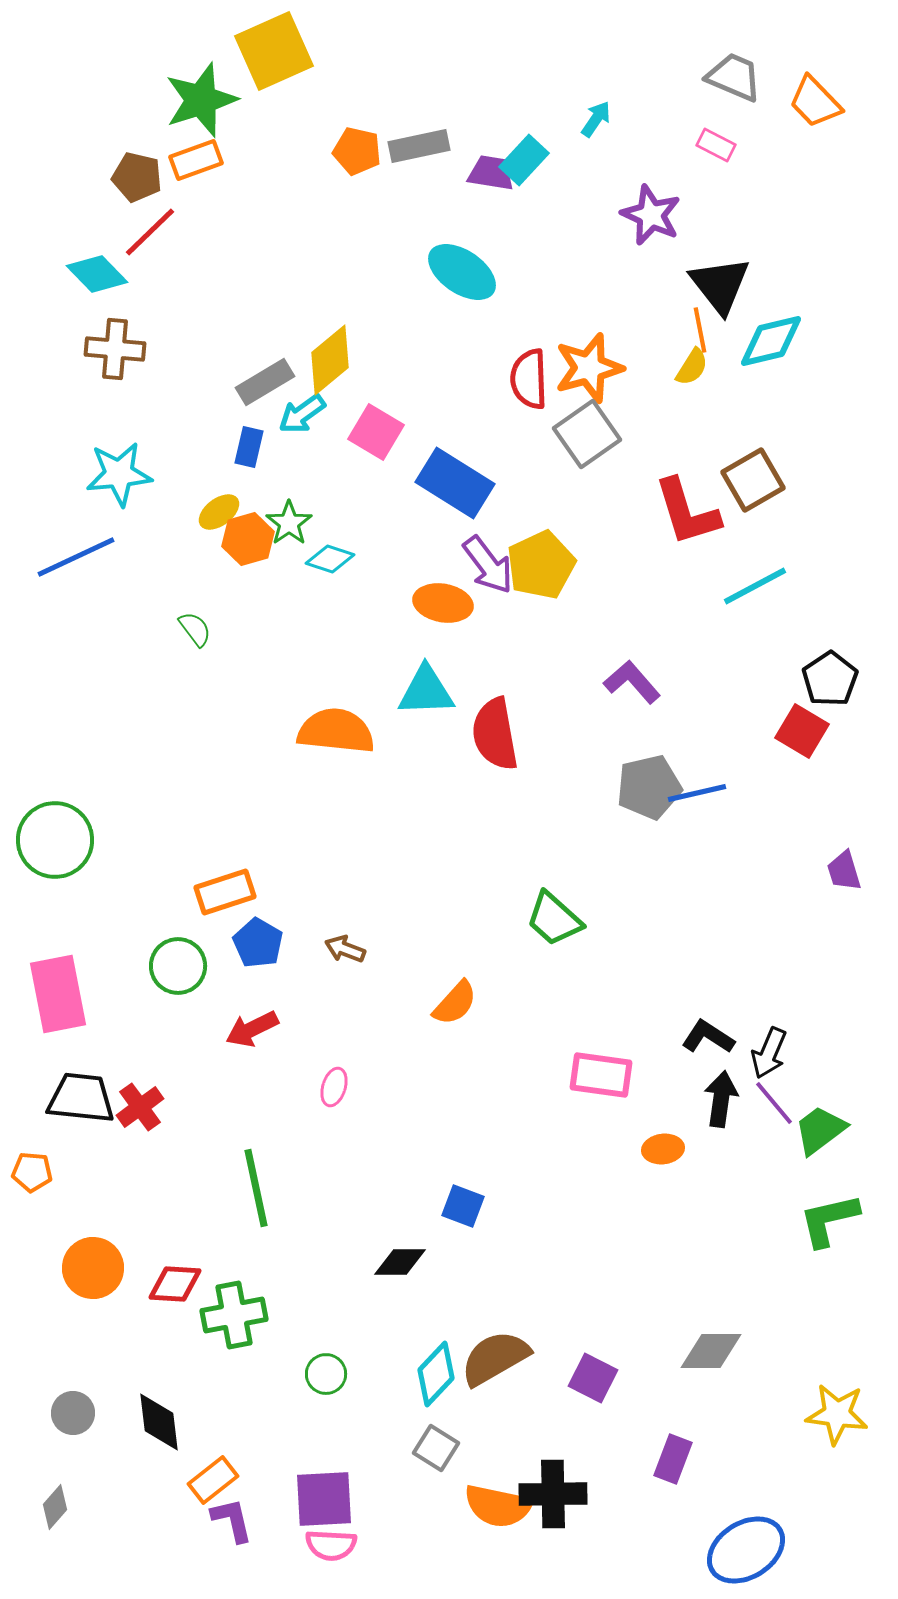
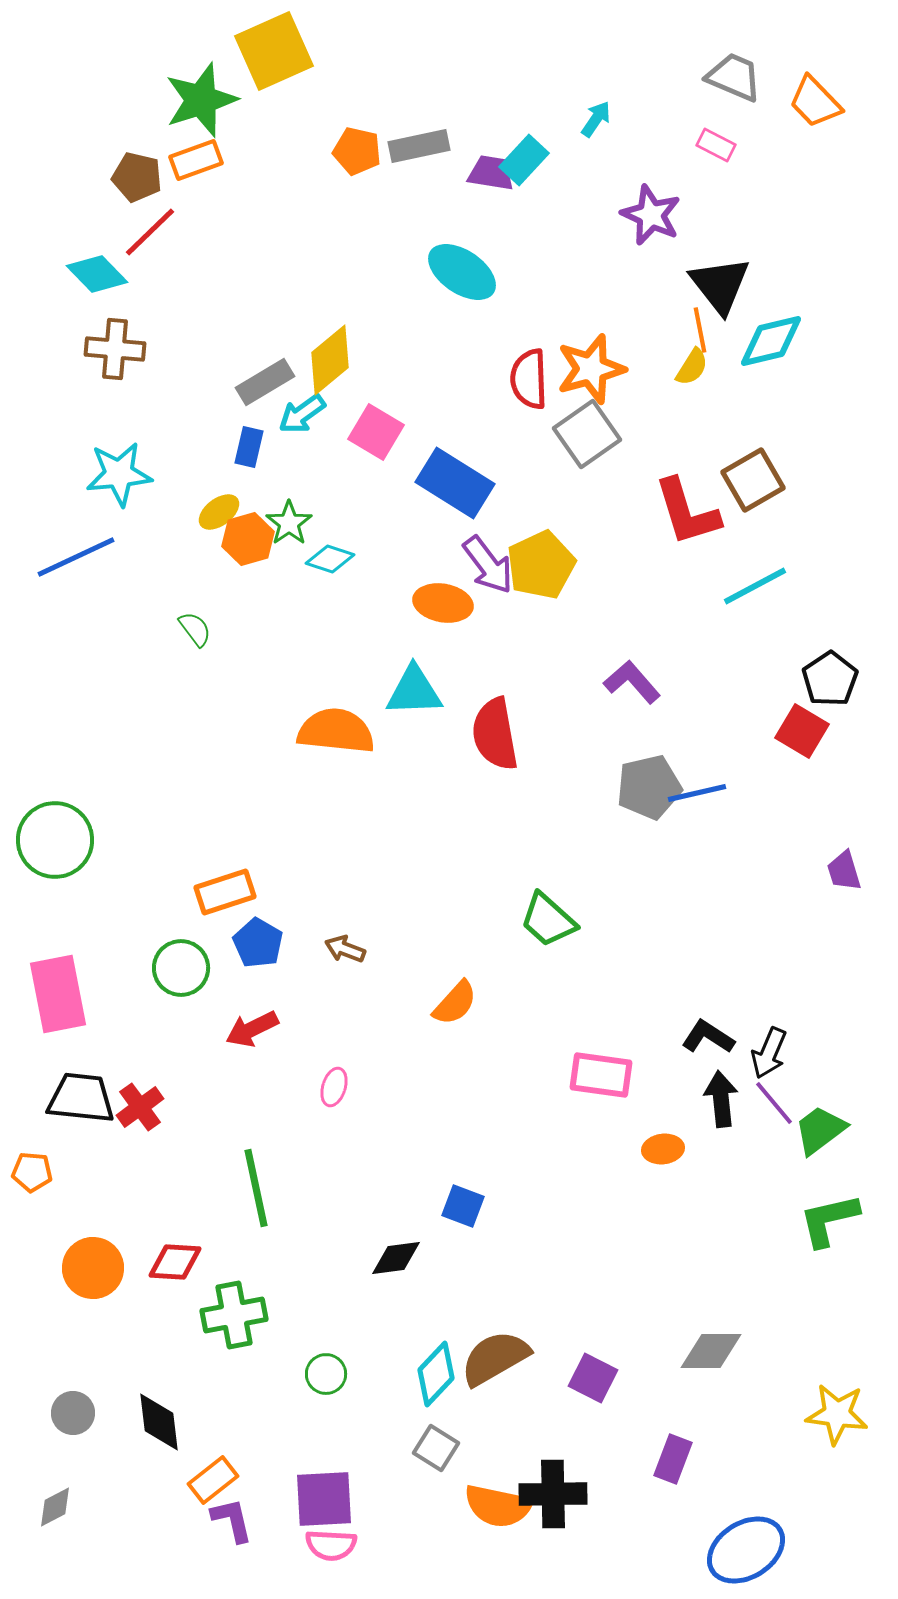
orange star at (589, 368): moved 2 px right, 1 px down
cyan triangle at (426, 691): moved 12 px left
green trapezoid at (554, 919): moved 6 px left, 1 px down
green circle at (178, 966): moved 3 px right, 2 px down
black arrow at (721, 1099): rotated 14 degrees counterclockwise
black diamond at (400, 1262): moved 4 px left, 4 px up; rotated 8 degrees counterclockwise
red diamond at (175, 1284): moved 22 px up
gray diamond at (55, 1507): rotated 21 degrees clockwise
